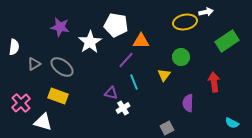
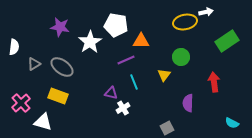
purple line: rotated 24 degrees clockwise
